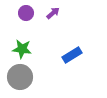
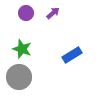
green star: rotated 12 degrees clockwise
gray circle: moved 1 px left
